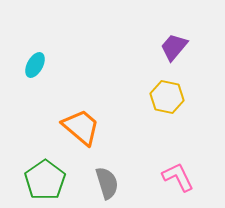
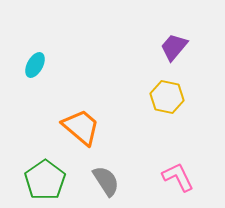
gray semicircle: moved 1 px left, 2 px up; rotated 16 degrees counterclockwise
